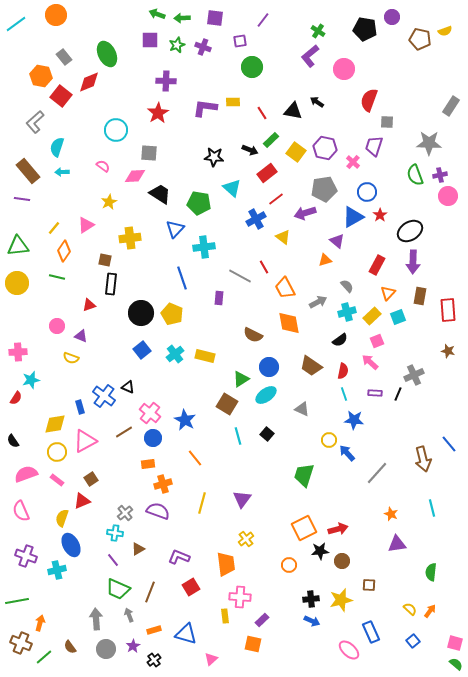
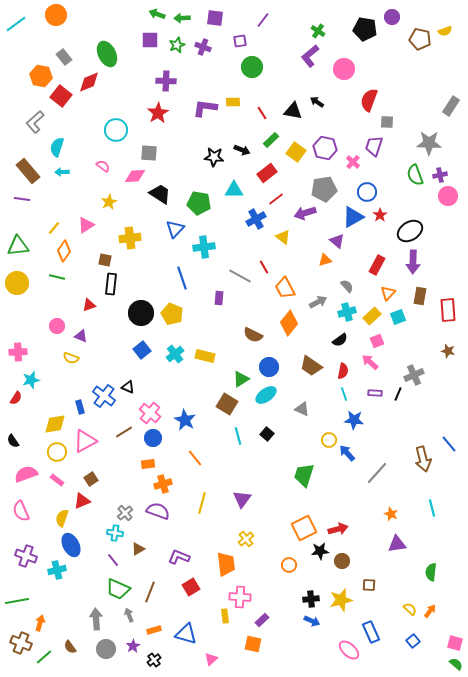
black arrow at (250, 150): moved 8 px left
cyan triangle at (232, 188): moved 2 px right, 2 px down; rotated 42 degrees counterclockwise
orange diamond at (289, 323): rotated 50 degrees clockwise
